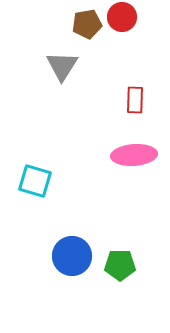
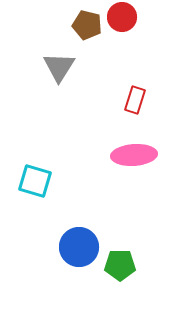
brown pentagon: moved 1 px down; rotated 24 degrees clockwise
gray triangle: moved 3 px left, 1 px down
red rectangle: rotated 16 degrees clockwise
blue circle: moved 7 px right, 9 px up
